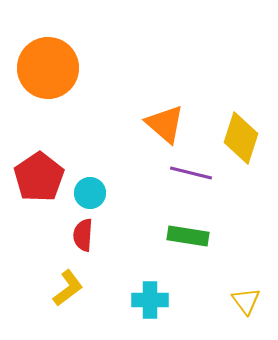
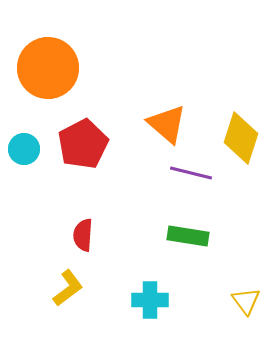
orange triangle: moved 2 px right
red pentagon: moved 44 px right, 33 px up; rotated 6 degrees clockwise
cyan circle: moved 66 px left, 44 px up
